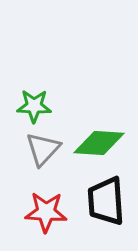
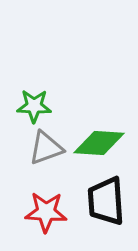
gray triangle: moved 3 px right, 1 px up; rotated 27 degrees clockwise
